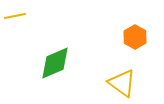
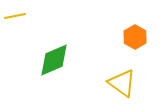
green diamond: moved 1 px left, 3 px up
